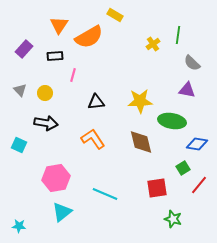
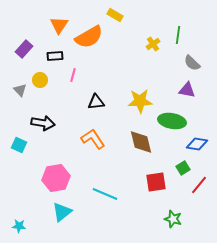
yellow circle: moved 5 px left, 13 px up
black arrow: moved 3 px left
red square: moved 1 px left, 6 px up
